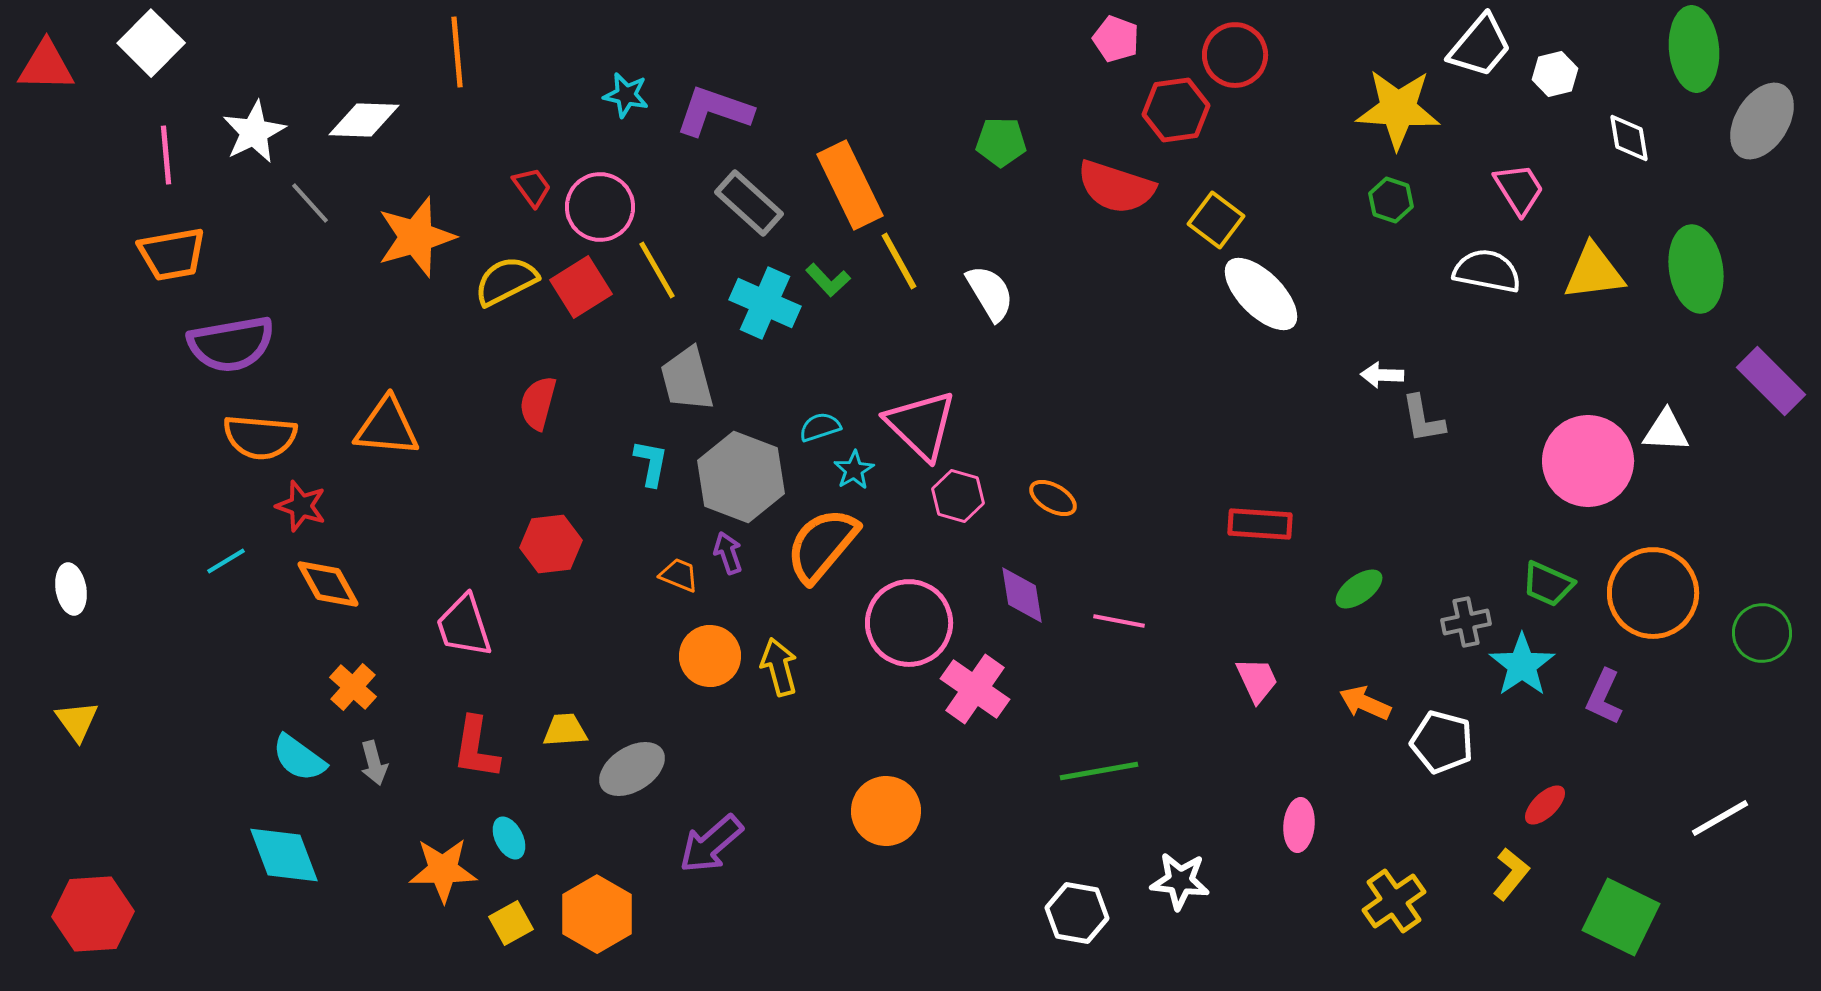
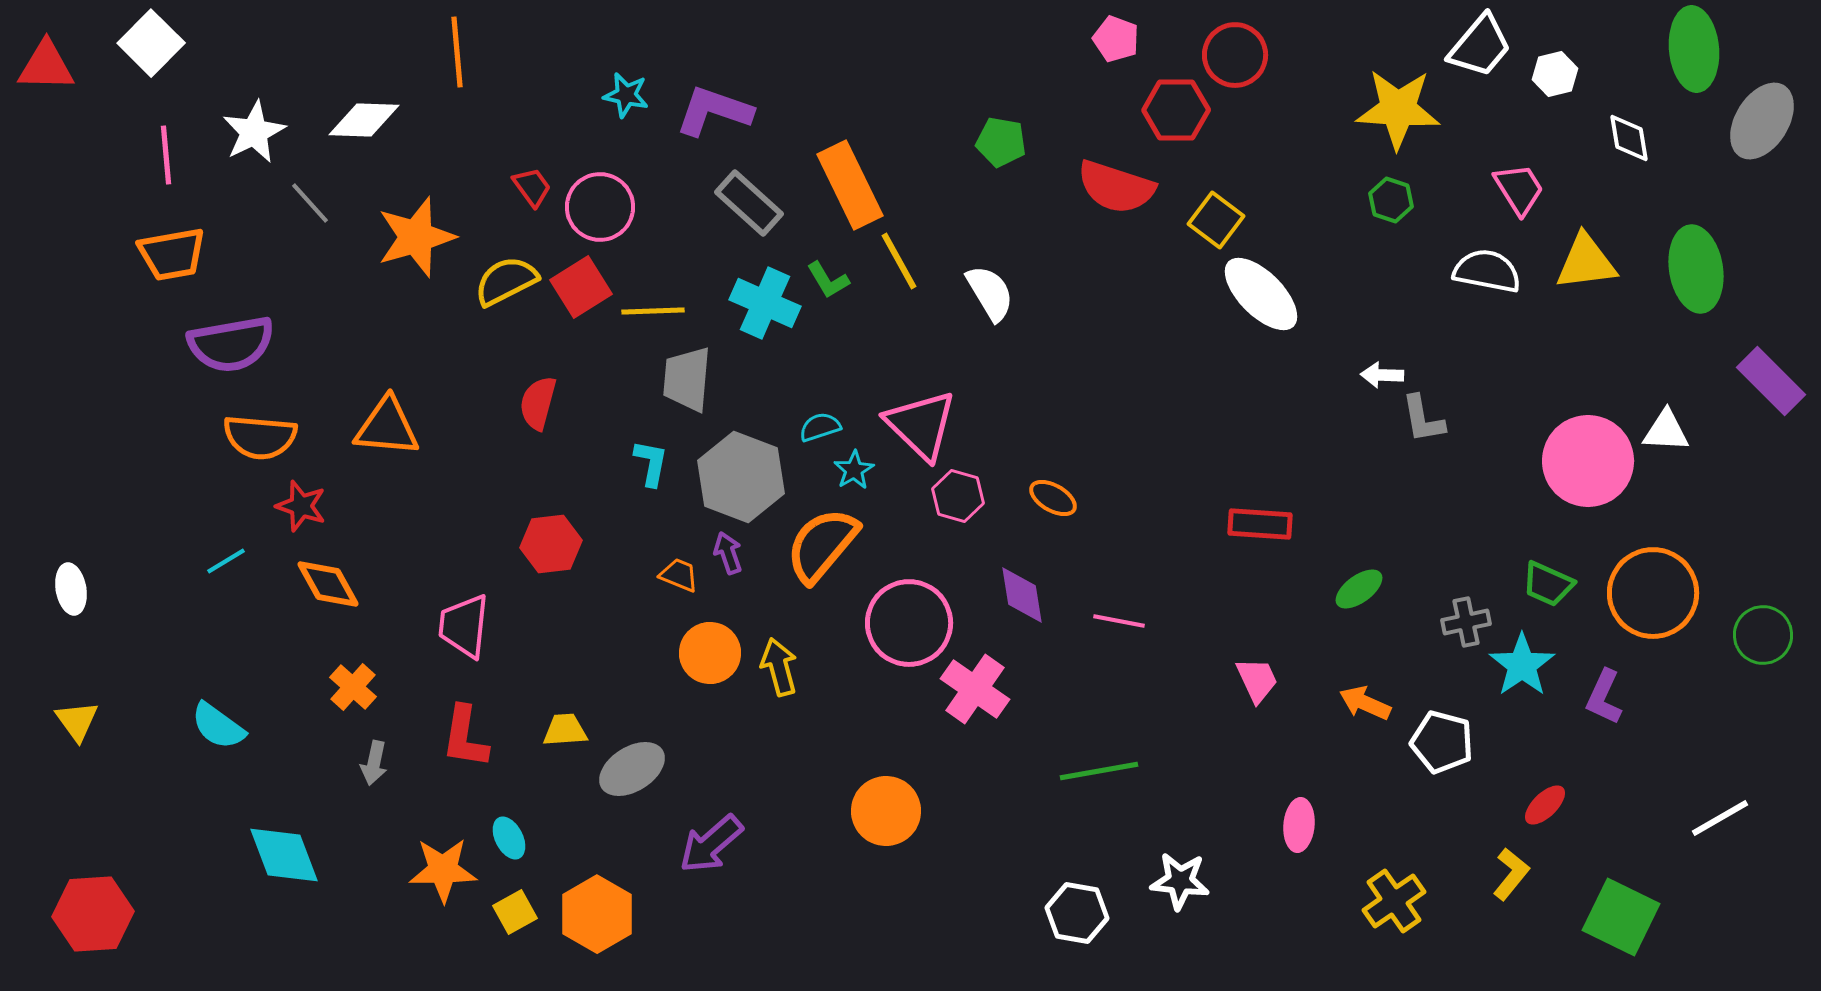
red hexagon at (1176, 110): rotated 8 degrees clockwise
green pentagon at (1001, 142): rotated 9 degrees clockwise
yellow line at (657, 270): moved 4 px left, 41 px down; rotated 62 degrees counterclockwise
yellow triangle at (1594, 272): moved 8 px left, 10 px up
green L-shape at (828, 280): rotated 12 degrees clockwise
gray trapezoid at (687, 379): rotated 20 degrees clockwise
pink trapezoid at (464, 626): rotated 24 degrees clockwise
green circle at (1762, 633): moved 1 px right, 2 px down
orange circle at (710, 656): moved 3 px up
red L-shape at (476, 748): moved 11 px left, 11 px up
cyan semicircle at (299, 758): moved 81 px left, 32 px up
gray arrow at (374, 763): rotated 27 degrees clockwise
yellow square at (511, 923): moved 4 px right, 11 px up
